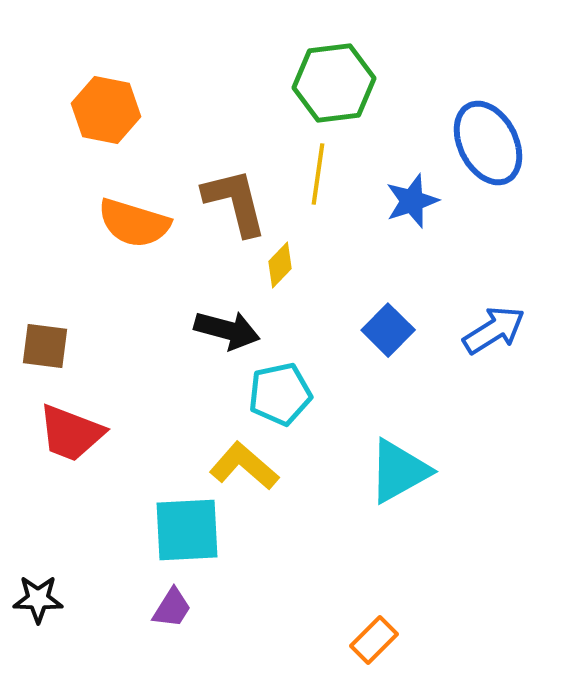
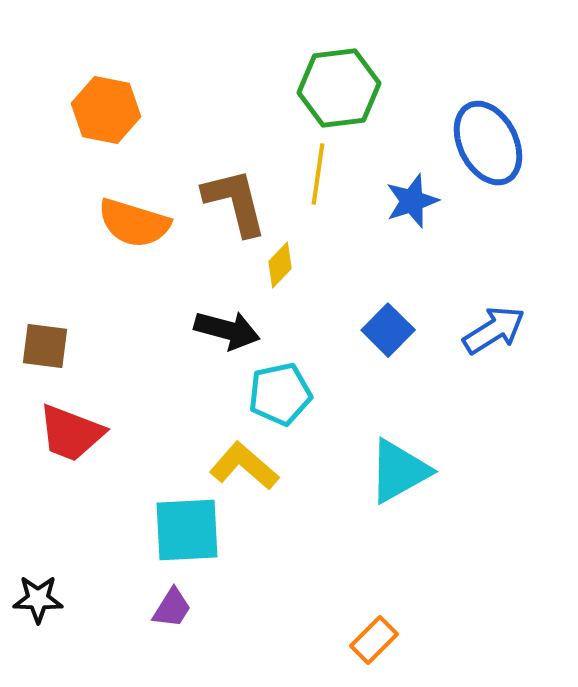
green hexagon: moved 5 px right, 5 px down
